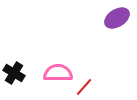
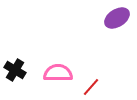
black cross: moved 1 px right, 3 px up
red line: moved 7 px right
